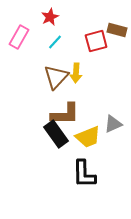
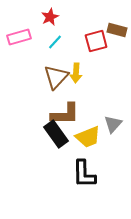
pink rectangle: rotated 45 degrees clockwise
gray triangle: rotated 24 degrees counterclockwise
